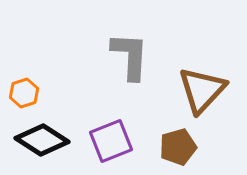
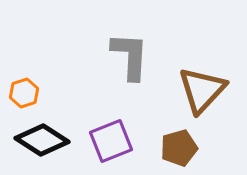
brown pentagon: moved 1 px right, 1 px down
